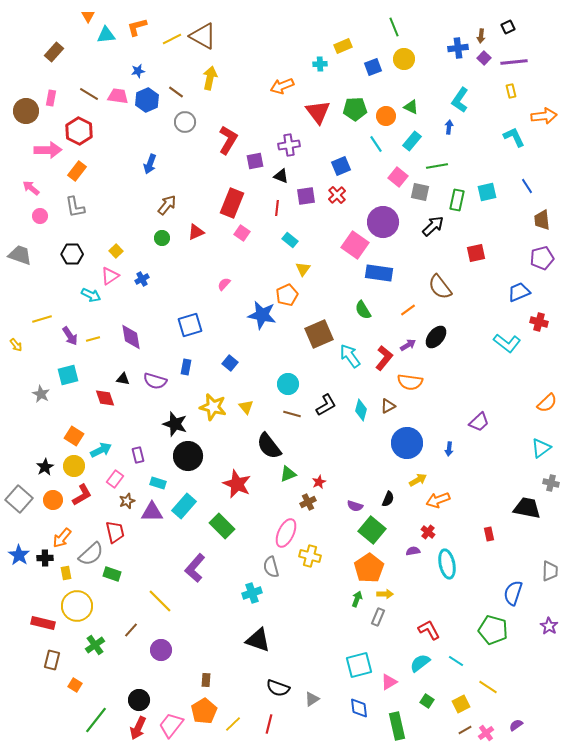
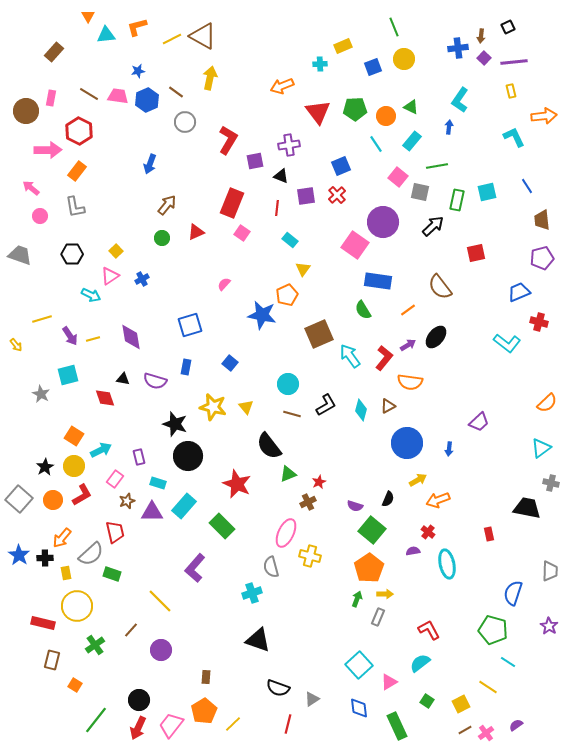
blue rectangle at (379, 273): moved 1 px left, 8 px down
purple rectangle at (138, 455): moved 1 px right, 2 px down
cyan line at (456, 661): moved 52 px right, 1 px down
cyan square at (359, 665): rotated 28 degrees counterclockwise
brown rectangle at (206, 680): moved 3 px up
red line at (269, 724): moved 19 px right
green rectangle at (397, 726): rotated 12 degrees counterclockwise
